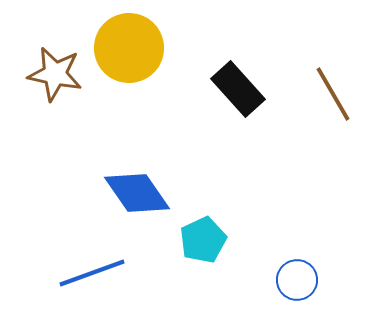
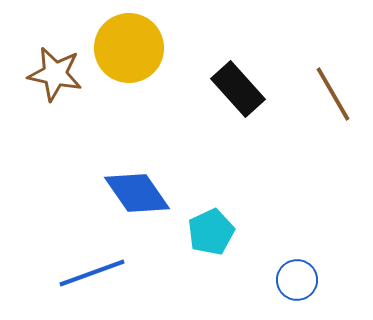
cyan pentagon: moved 8 px right, 8 px up
